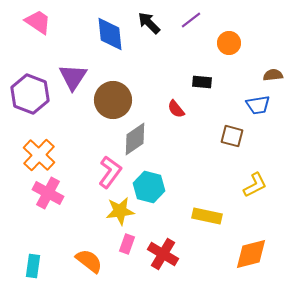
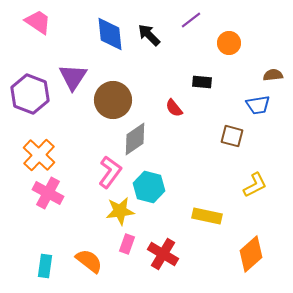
black arrow: moved 12 px down
red semicircle: moved 2 px left, 1 px up
orange diamond: rotated 27 degrees counterclockwise
cyan rectangle: moved 12 px right
